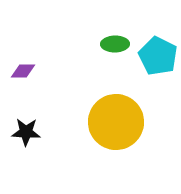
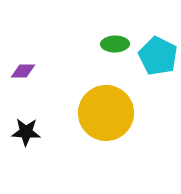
yellow circle: moved 10 px left, 9 px up
